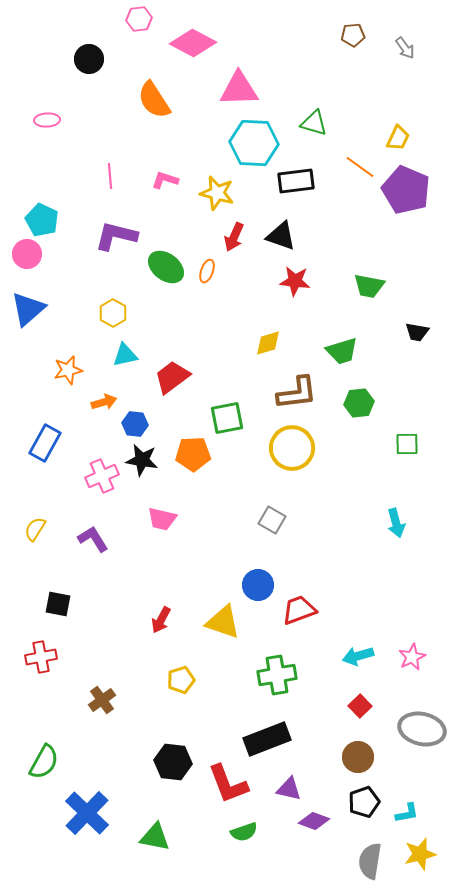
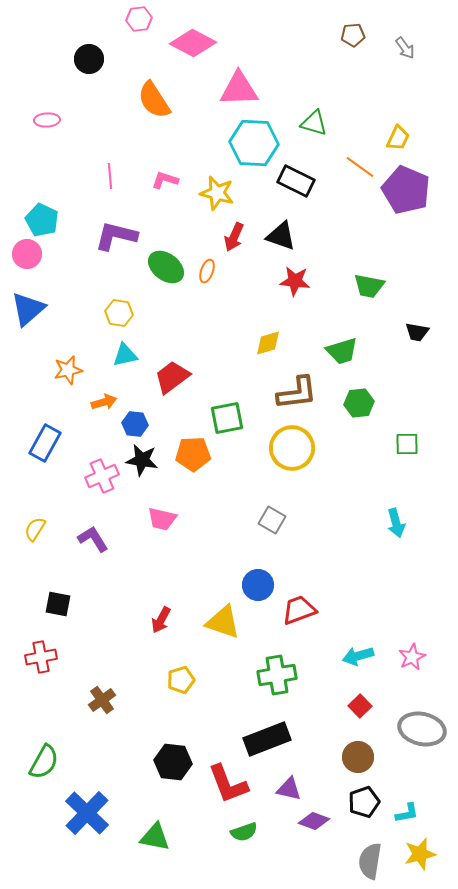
black rectangle at (296, 181): rotated 33 degrees clockwise
yellow hexagon at (113, 313): moved 6 px right; rotated 20 degrees counterclockwise
